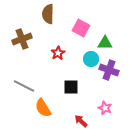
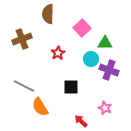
pink square: moved 1 px right; rotated 18 degrees clockwise
orange semicircle: moved 3 px left, 1 px up
